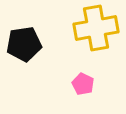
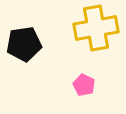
pink pentagon: moved 1 px right, 1 px down
